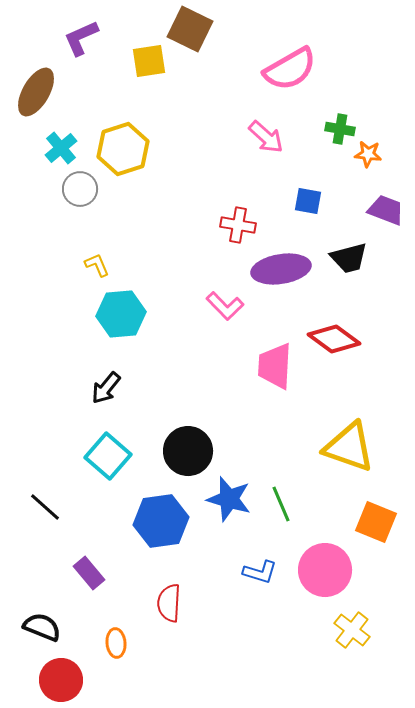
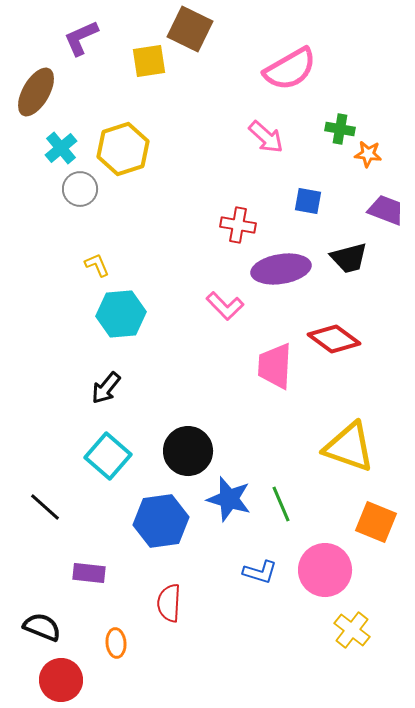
purple rectangle: rotated 44 degrees counterclockwise
